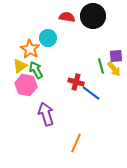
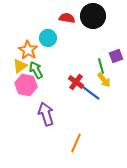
red semicircle: moved 1 px down
orange star: moved 2 px left, 1 px down
purple square: rotated 16 degrees counterclockwise
yellow arrow: moved 10 px left, 11 px down
red cross: rotated 21 degrees clockwise
